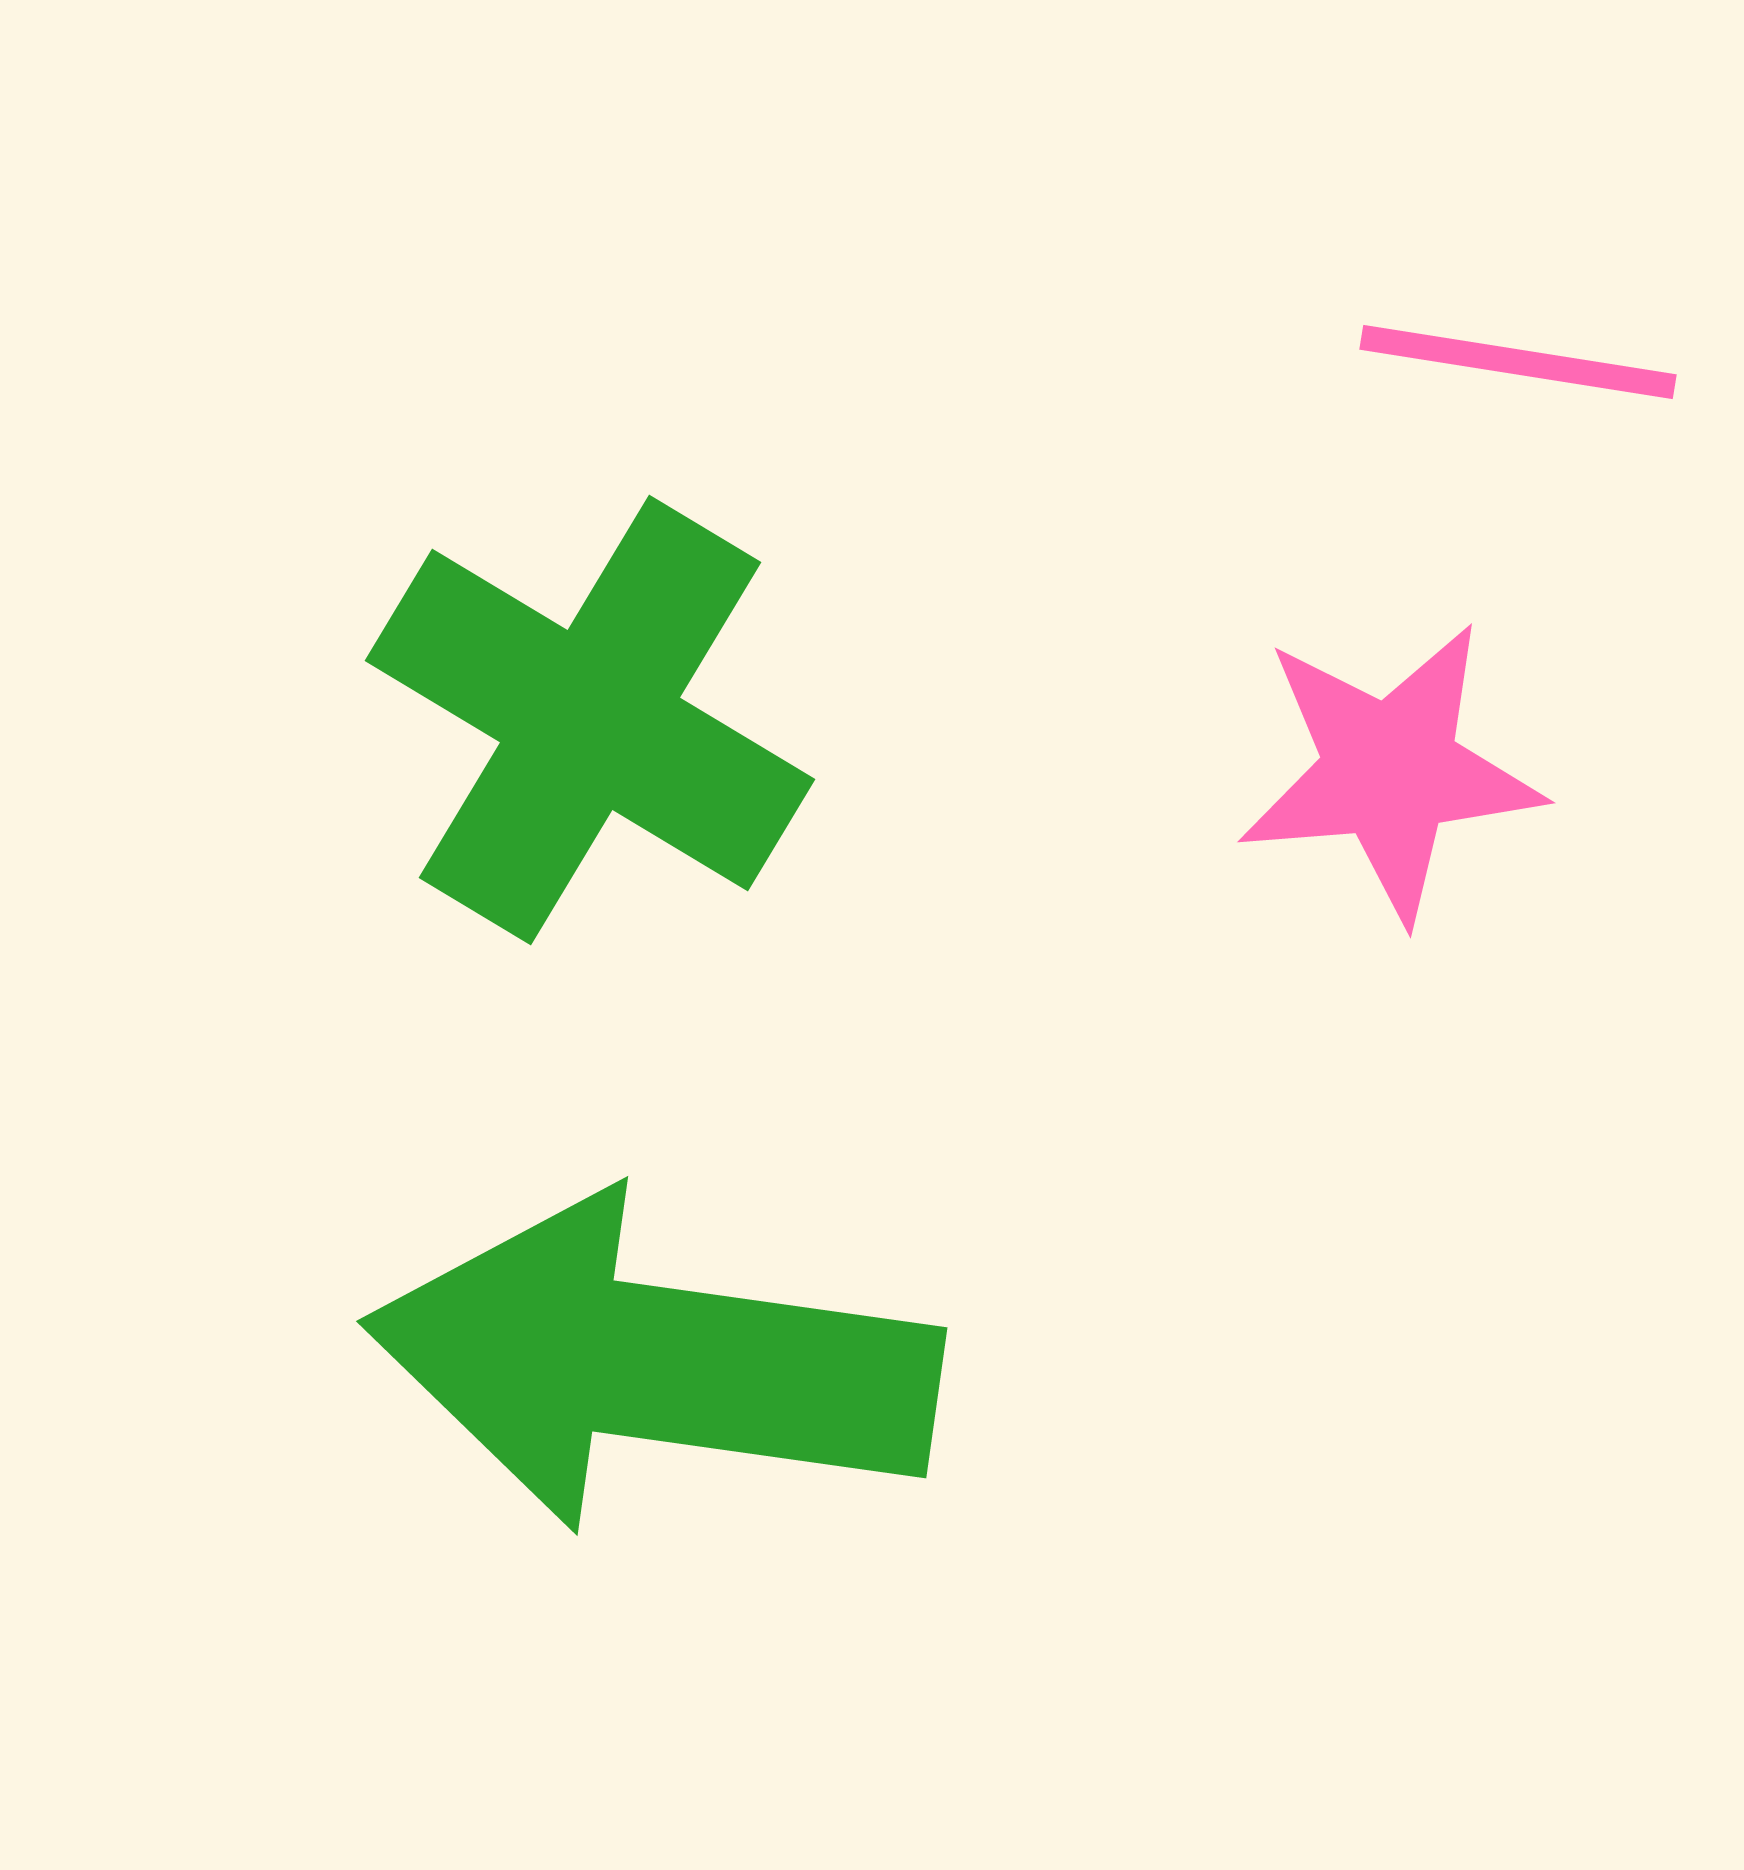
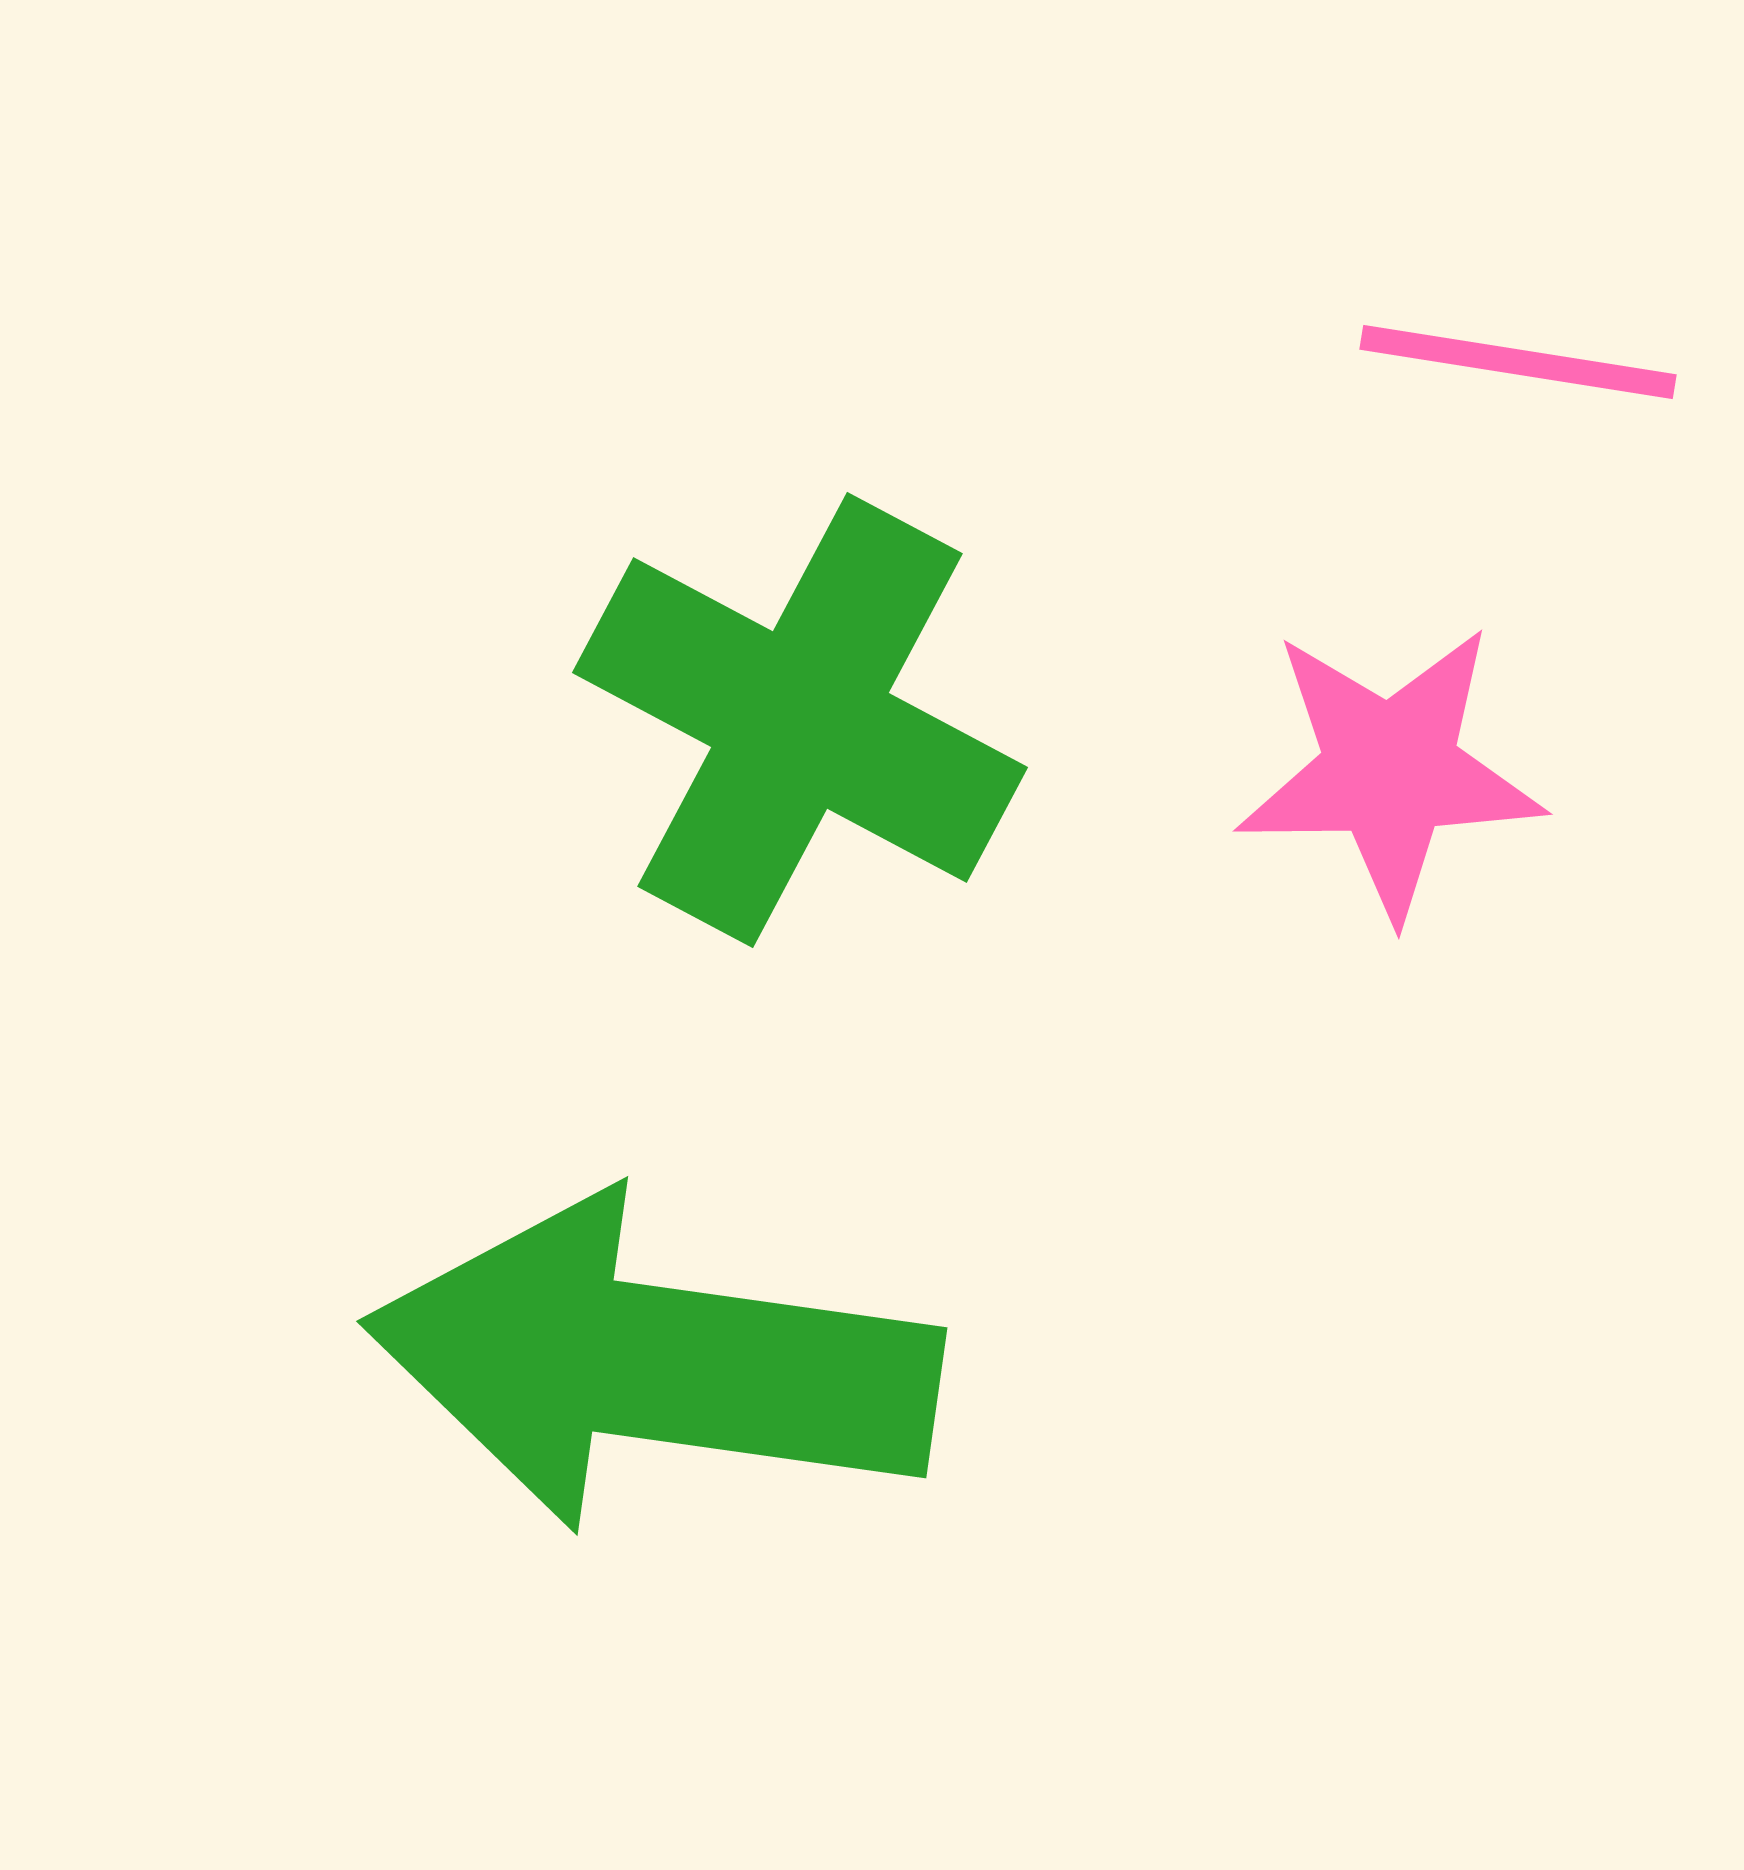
green cross: moved 210 px right; rotated 3 degrees counterclockwise
pink star: rotated 4 degrees clockwise
